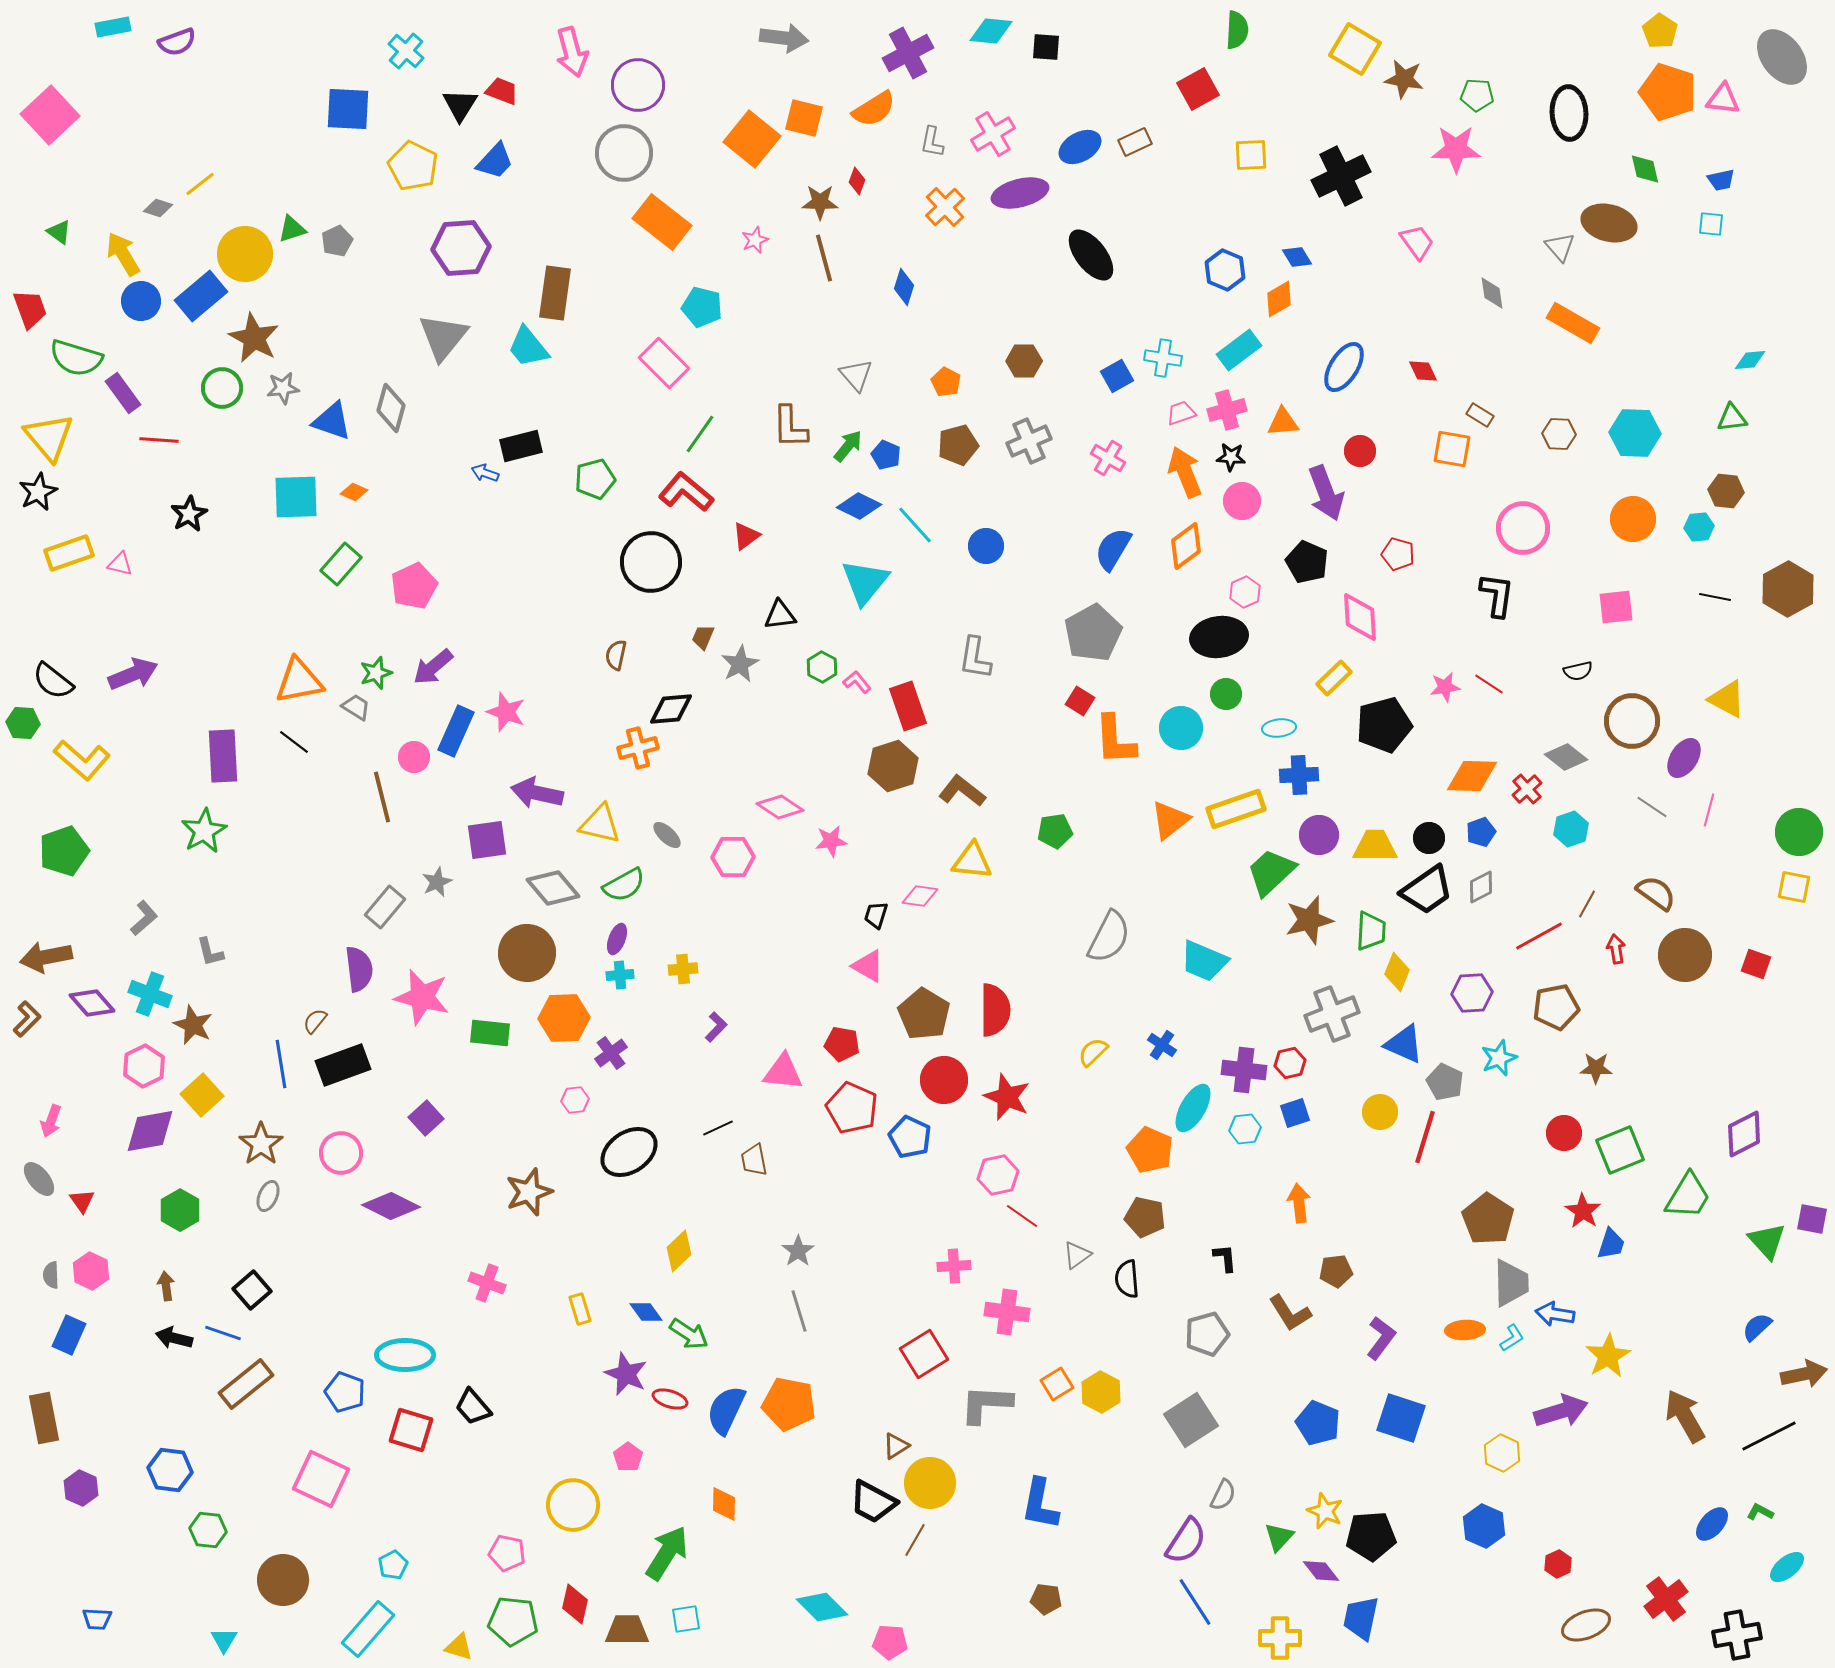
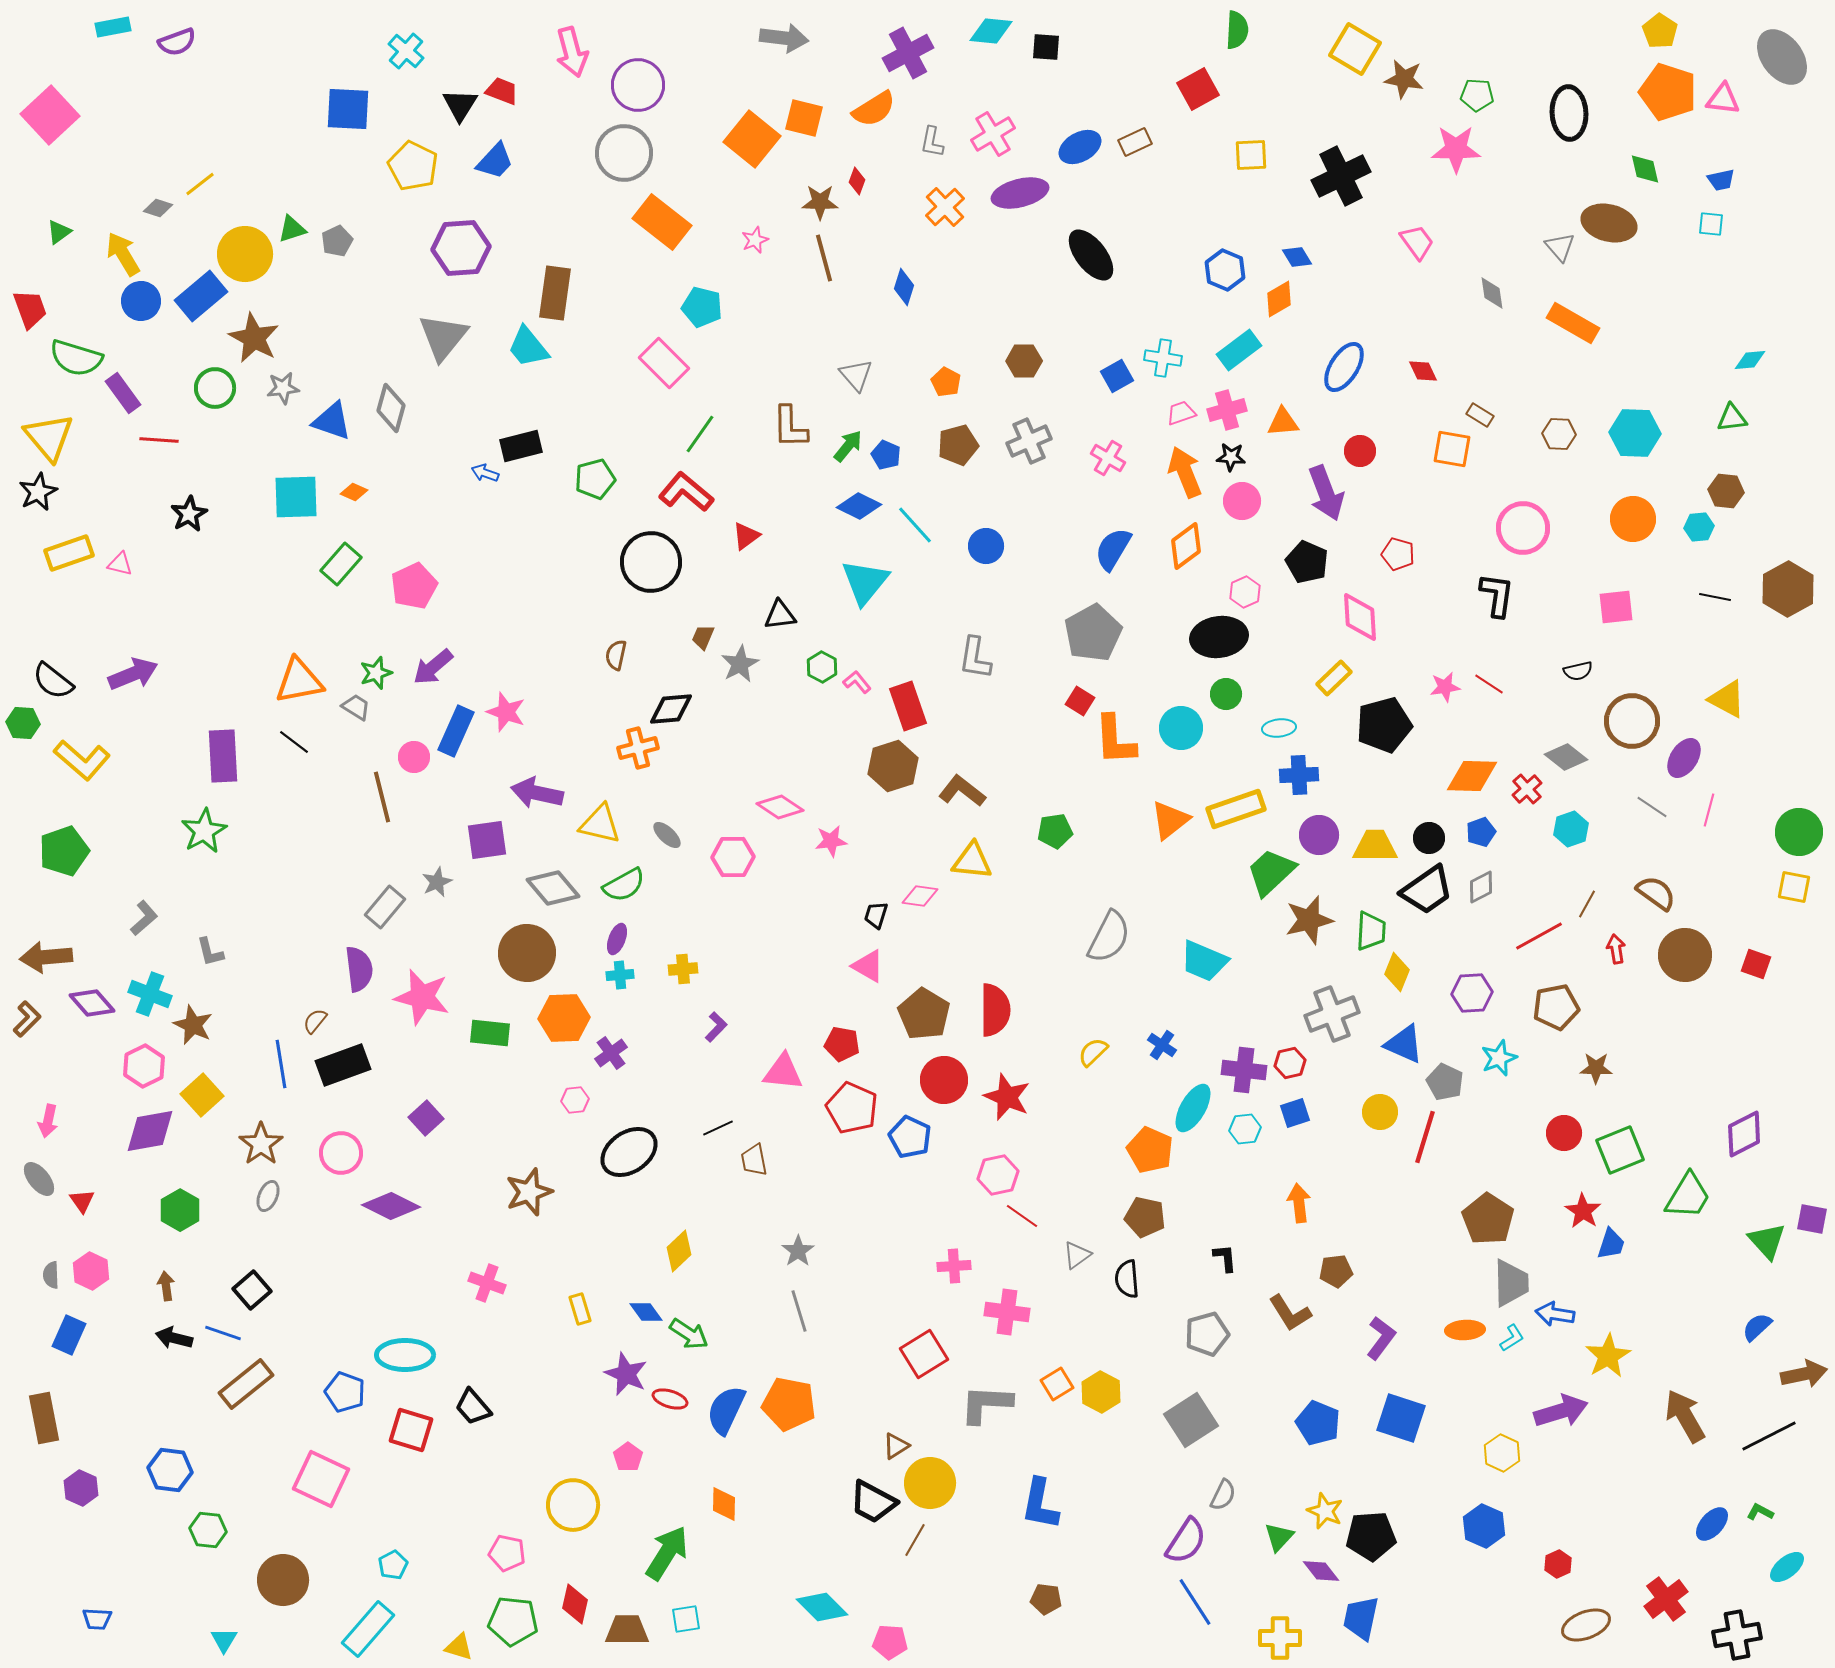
green triangle at (59, 232): rotated 48 degrees clockwise
green circle at (222, 388): moved 7 px left
brown arrow at (46, 957): rotated 6 degrees clockwise
pink arrow at (51, 1121): moved 3 px left; rotated 8 degrees counterclockwise
